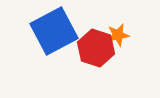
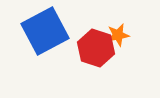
blue square: moved 9 px left
